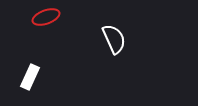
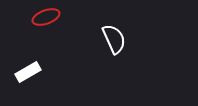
white rectangle: moved 2 px left, 5 px up; rotated 35 degrees clockwise
